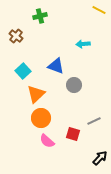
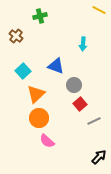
cyan arrow: rotated 80 degrees counterclockwise
orange circle: moved 2 px left
red square: moved 7 px right, 30 px up; rotated 32 degrees clockwise
black arrow: moved 1 px left, 1 px up
